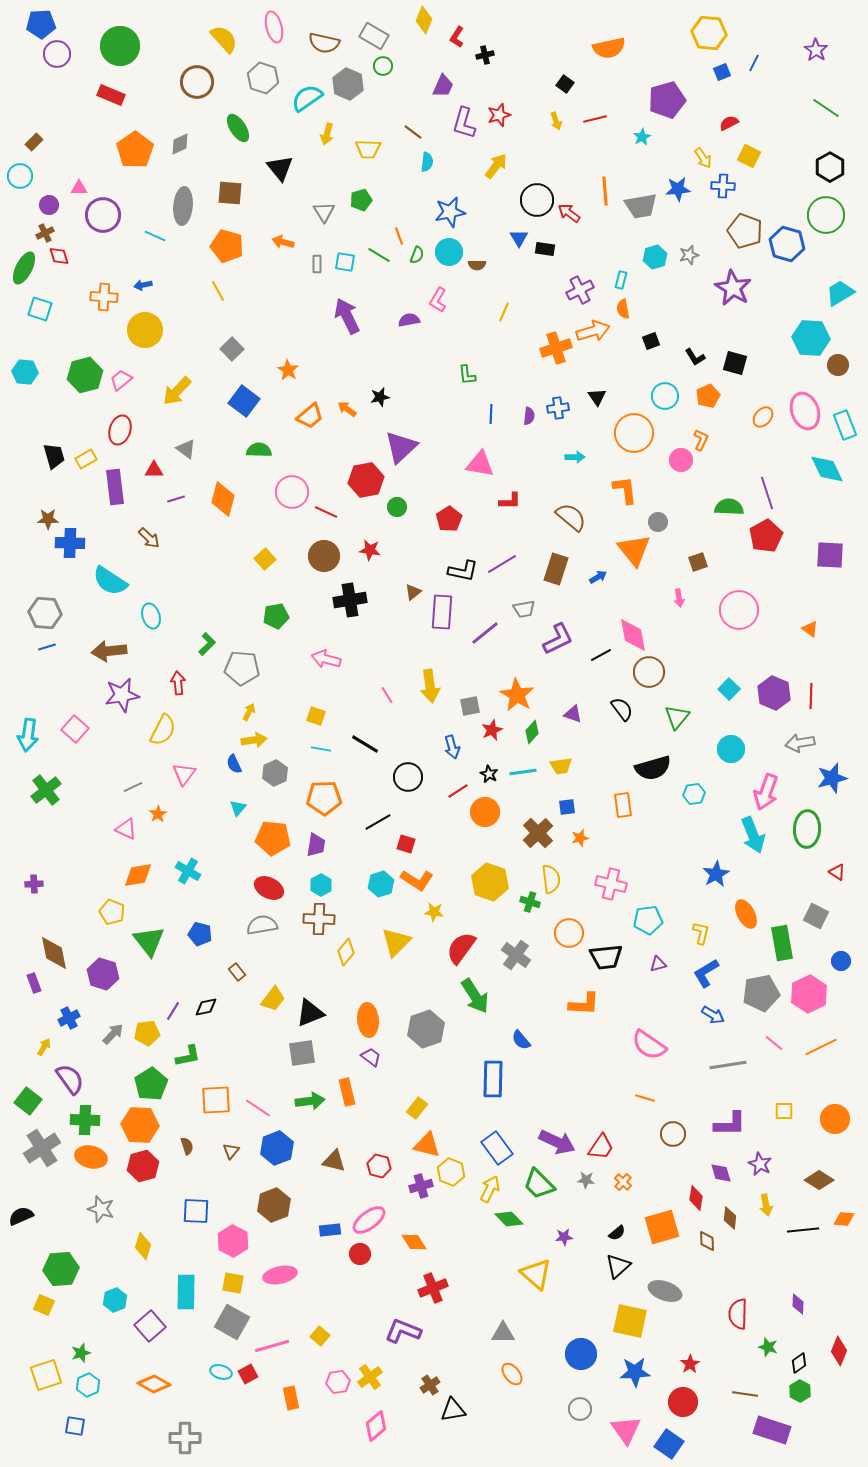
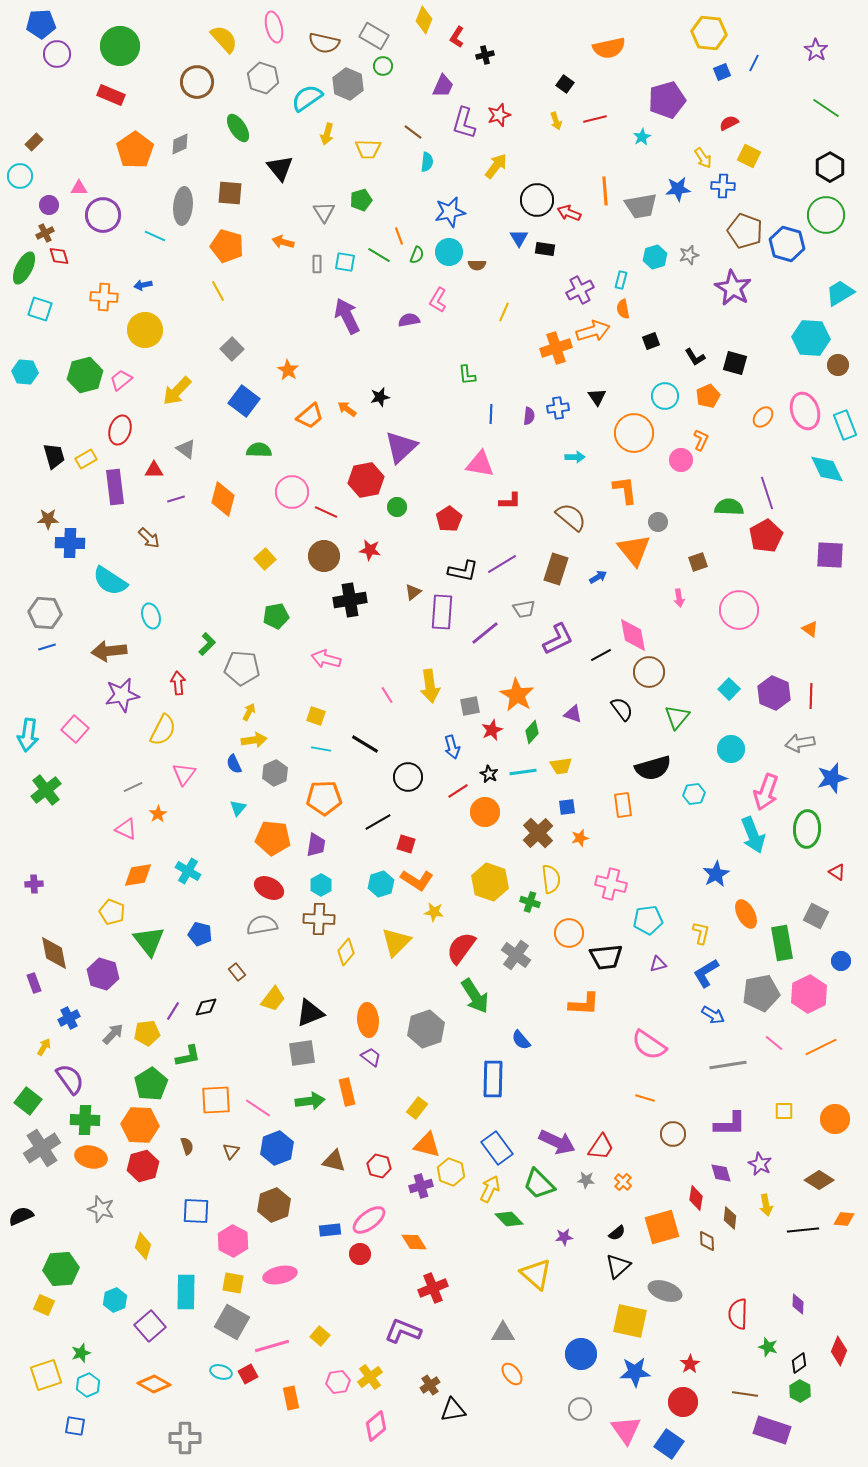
red arrow at (569, 213): rotated 15 degrees counterclockwise
